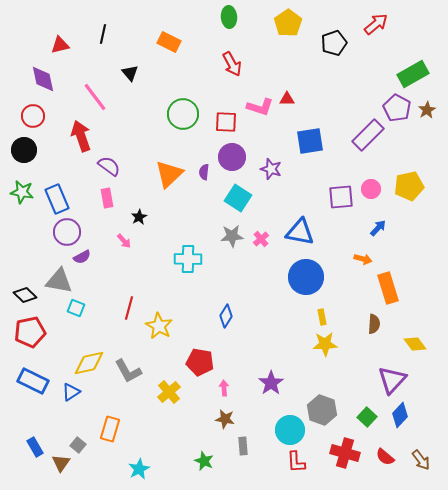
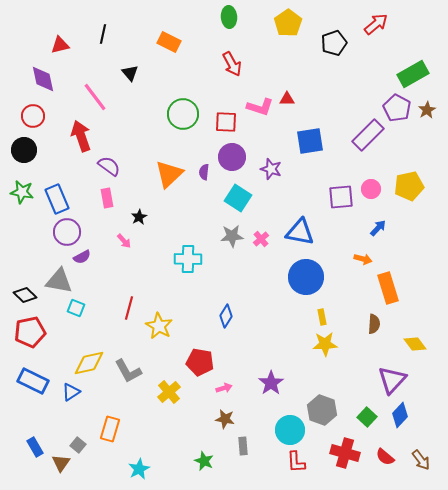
pink arrow at (224, 388): rotated 77 degrees clockwise
